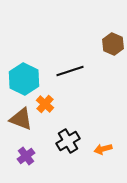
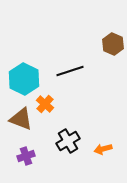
purple cross: rotated 18 degrees clockwise
